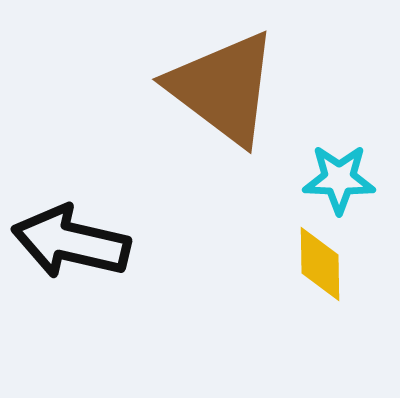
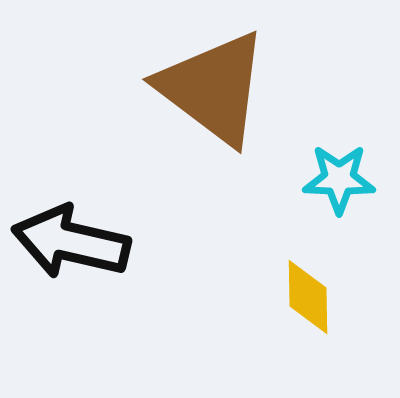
brown triangle: moved 10 px left
yellow diamond: moved 12 px left, 33 px down
